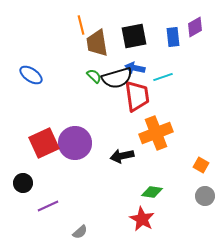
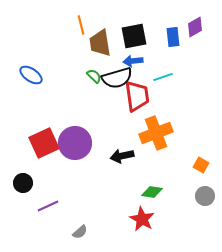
brown trapezoid: moved 3 px right
blue arrow: moved 2 px left, 7 px up; rotated 18 degrees counterclockwise
